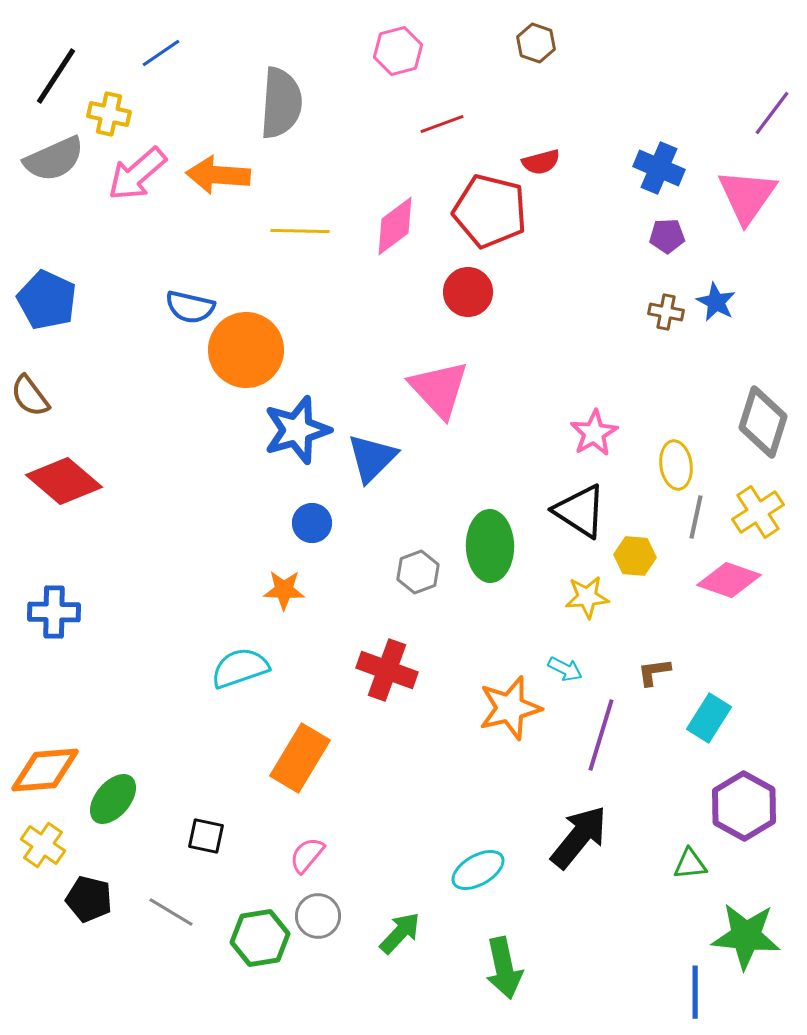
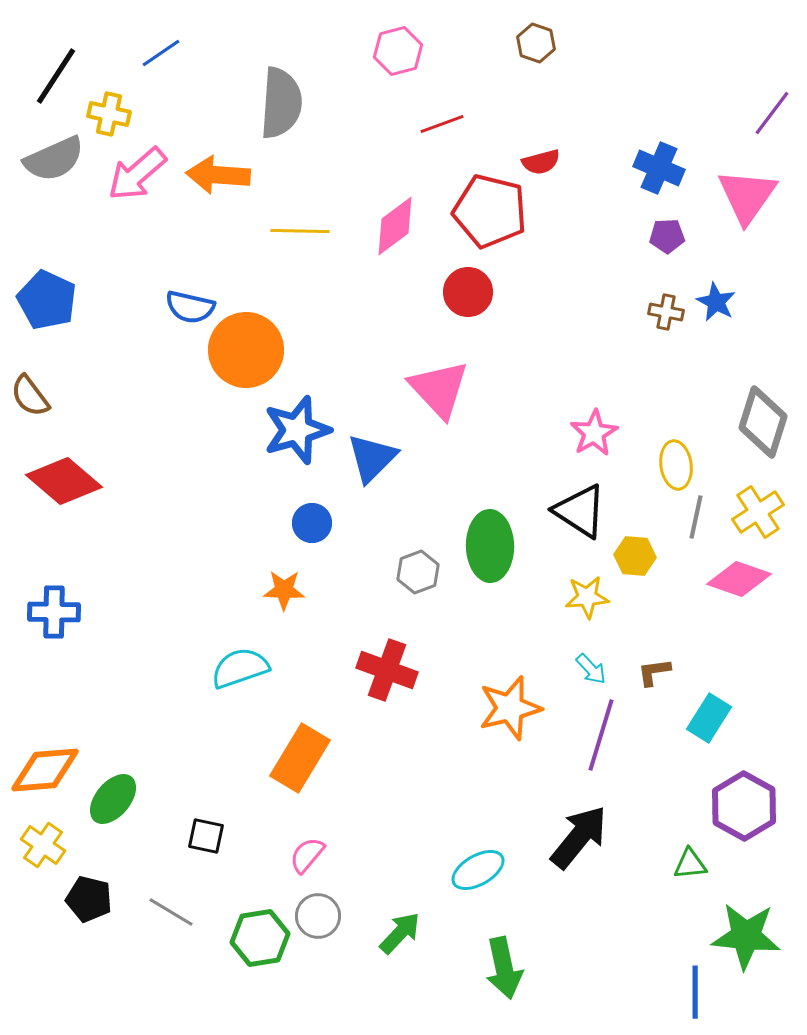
pink diamond at (729, 580): moved 10 px right, 1 px up
cyan arrow at (565, 669): moved 26 px right; rotated 20 degrees clockwise
